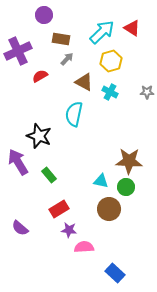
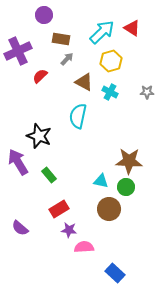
red semicircle: rotated 14 degrees counterclockwise
cyan semicircle: moved 4 px right, 2 px down
